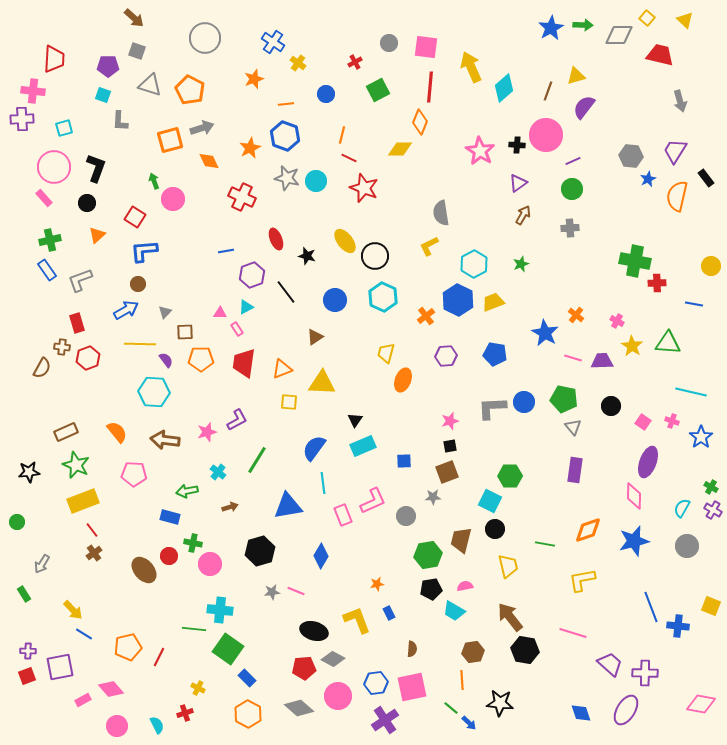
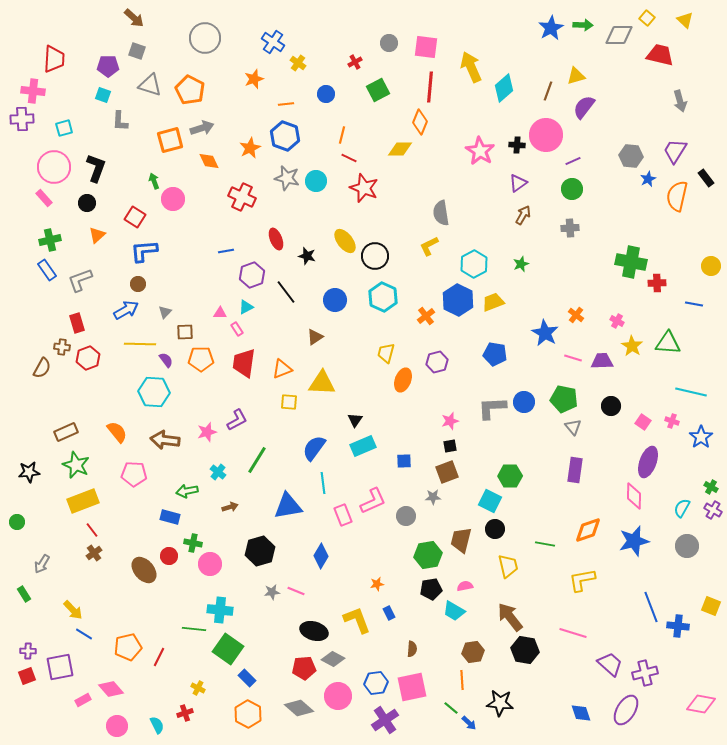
green cross at (635, 261): moved 4 px left, 1 px down
purple hexagon at (446, 356): moved 9 px left, 6 px down; rotated 10 degrees counterclockwise
purple cross at (645, 673): rotated 15 degrees counterclockwise
